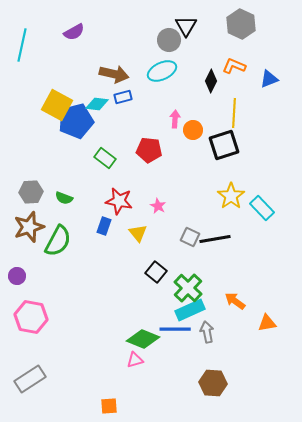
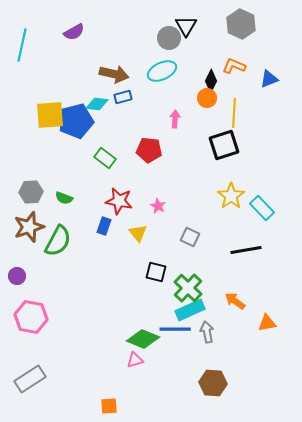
gray circle at (169, 40): moved 2 px up
yellow square at (57, 105): moved 7 px left, 10 px down; rotated 32 degrees counterclockwise
orange circle at (193, 130): moved 14 px right, 32 px up
black line at (215, 239): moved 31 px right, 11 px down
black square at (156, 272): rotated 25 degrees counterclockwise
